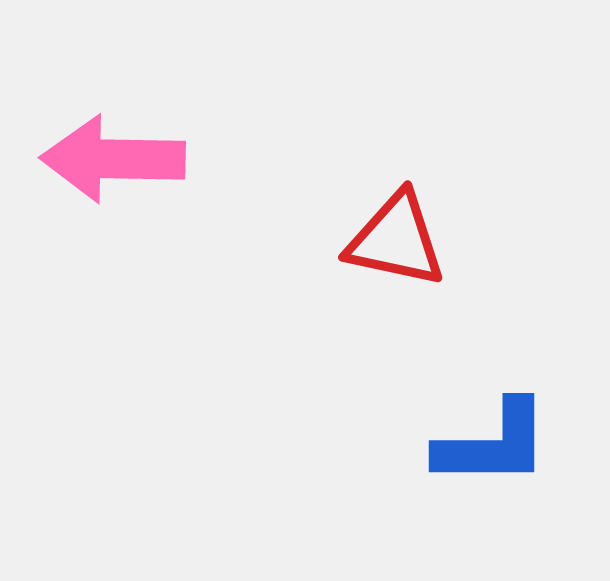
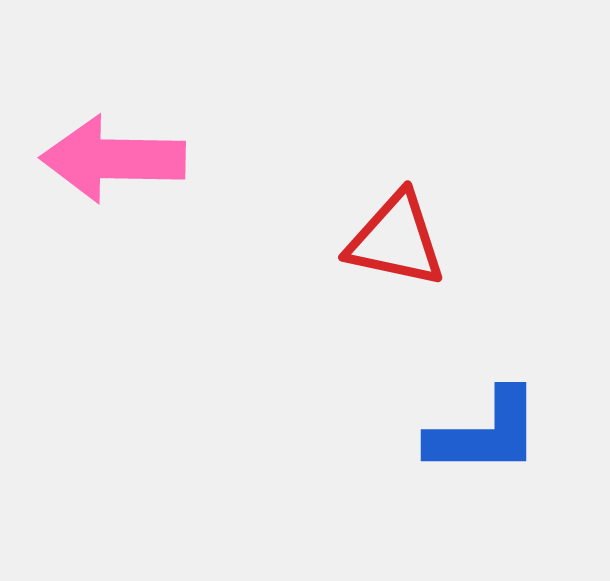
blue L-shape: moved 8 px left, 11 px up
